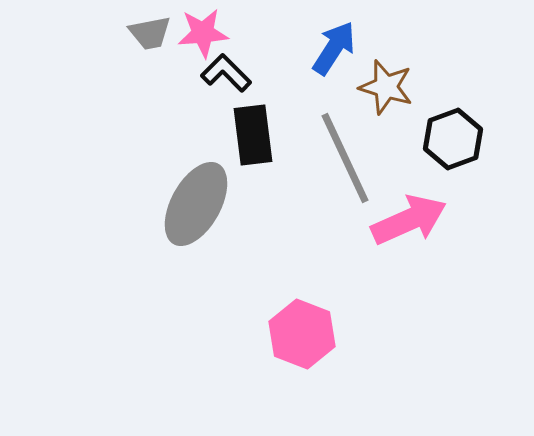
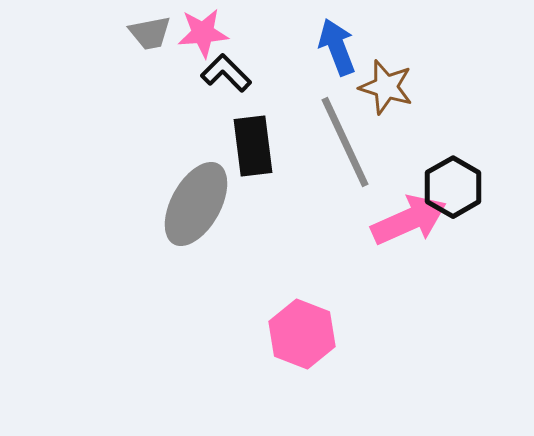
blue arrow: moved 3 px right, 1 px up; rotated 54 degrees counterclockwise
black rectangle: moved 11 px down
black hexagon: moved 48 px down; rotated 10 degrees counterclockwise
gray line: moved 16 px up
